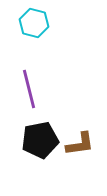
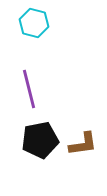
brown L-shape: moved 3 px right
